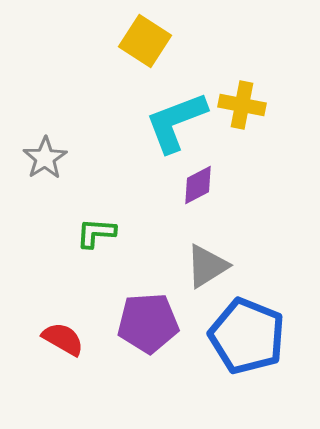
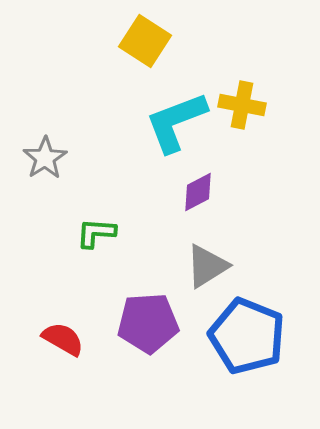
purple diamond: moved 7 px down
